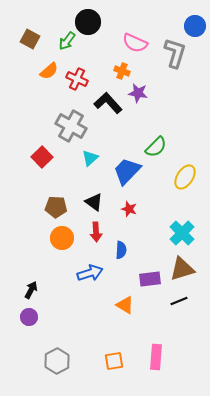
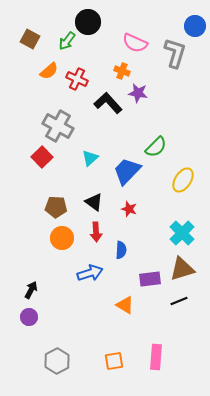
gray cross: moved 13 px left
yellow ellipse: moved 2 px left, 3 px down
